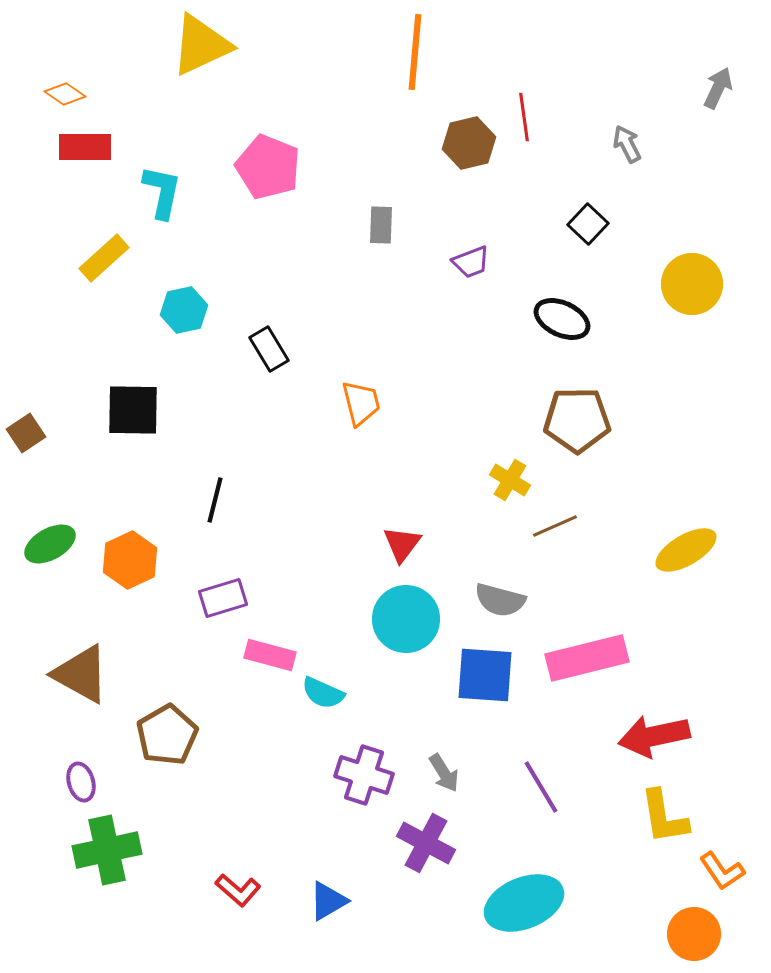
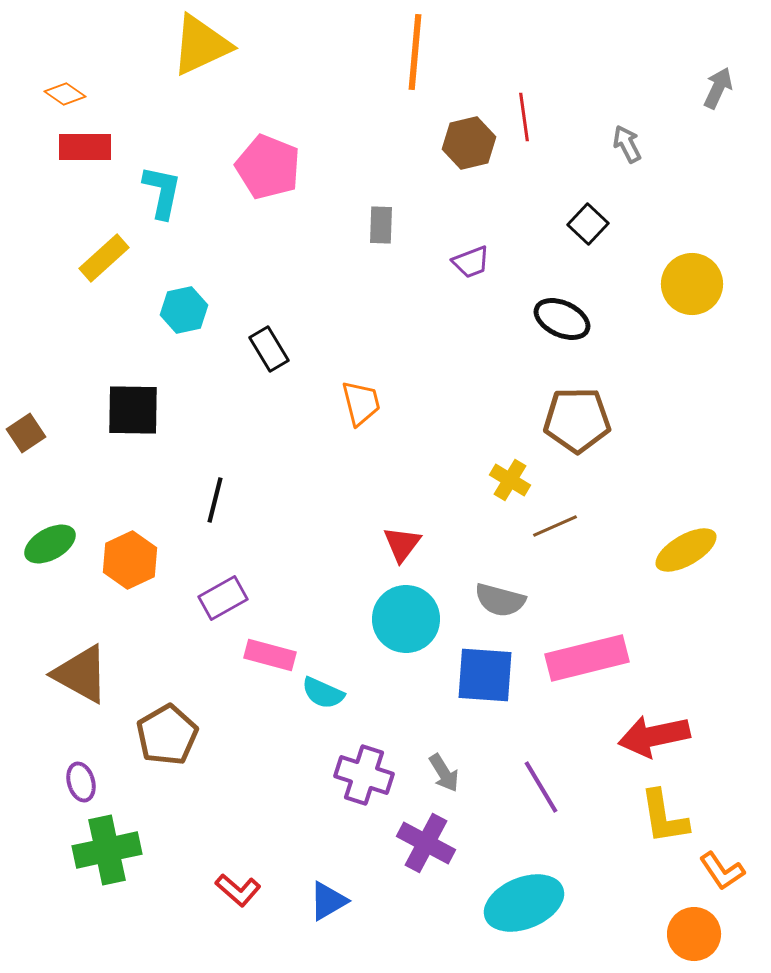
purple rectangle at (223, 598): rotated 12 degrees counterclockwise
